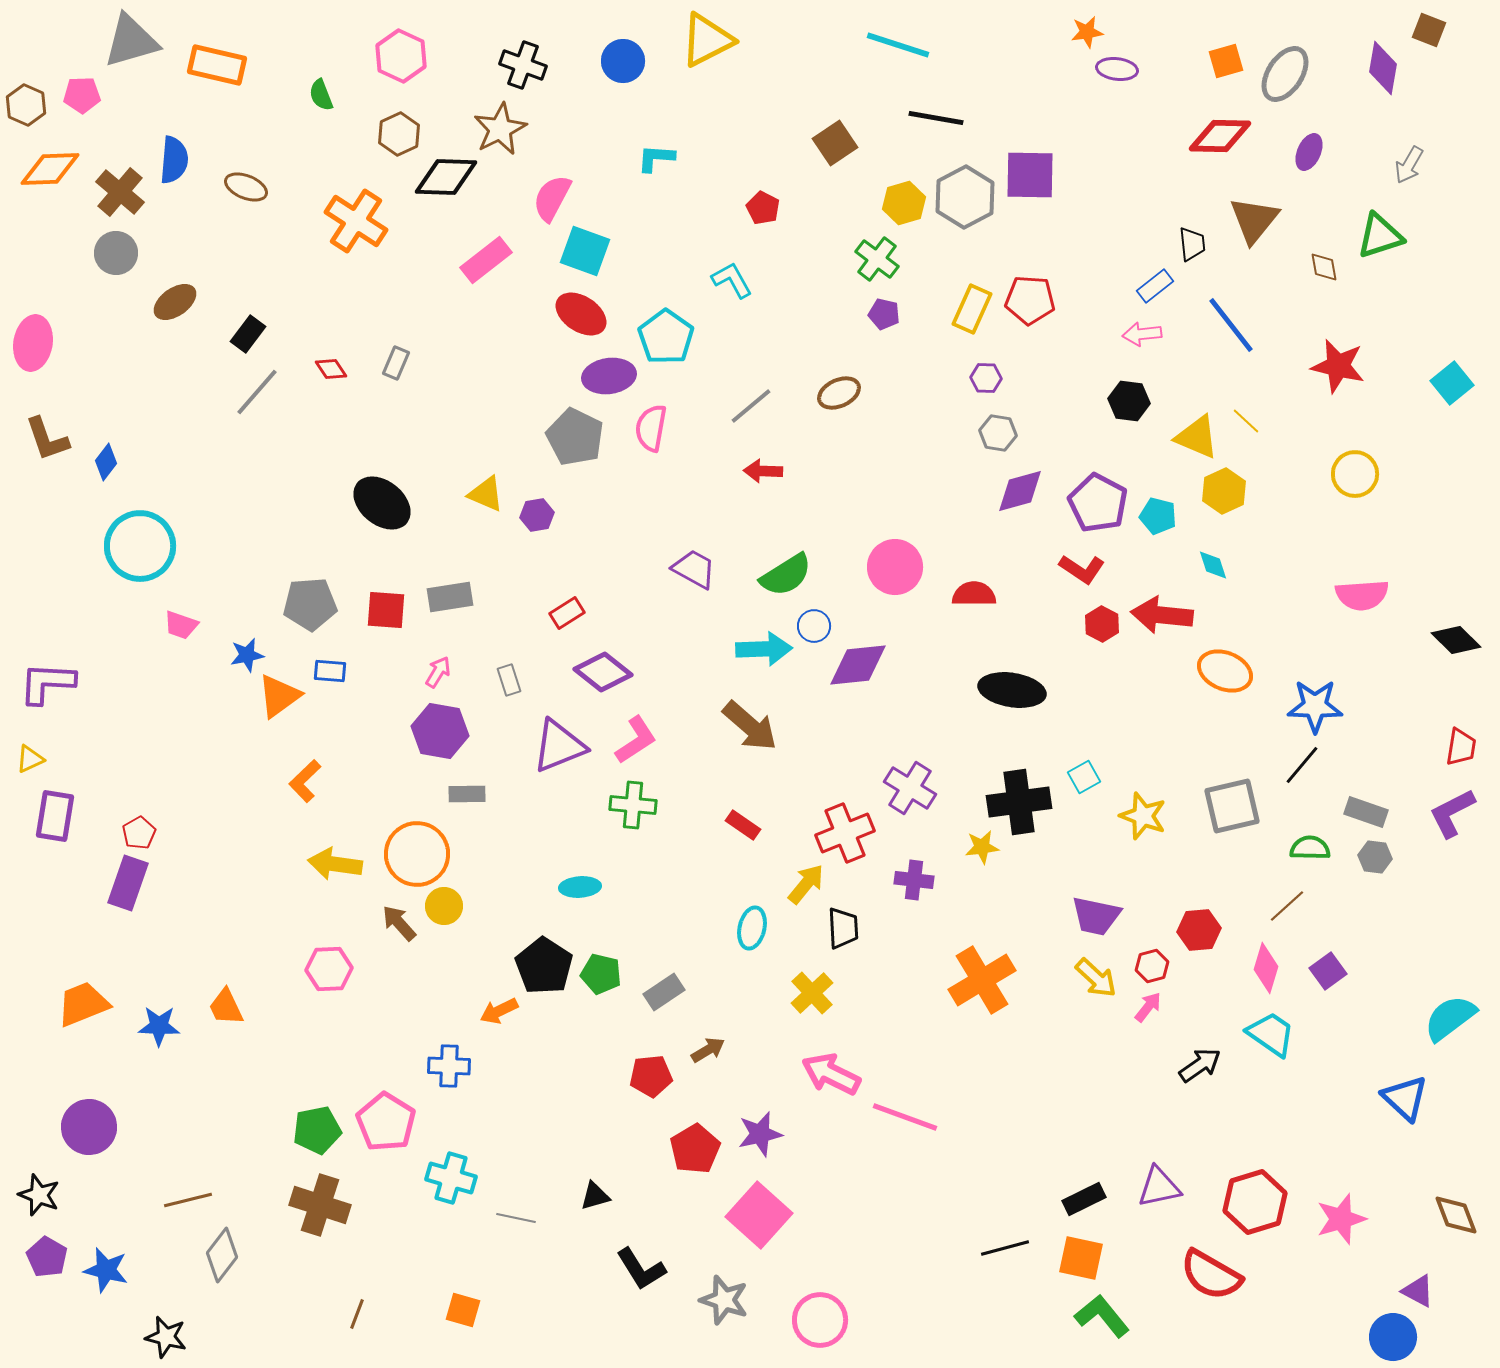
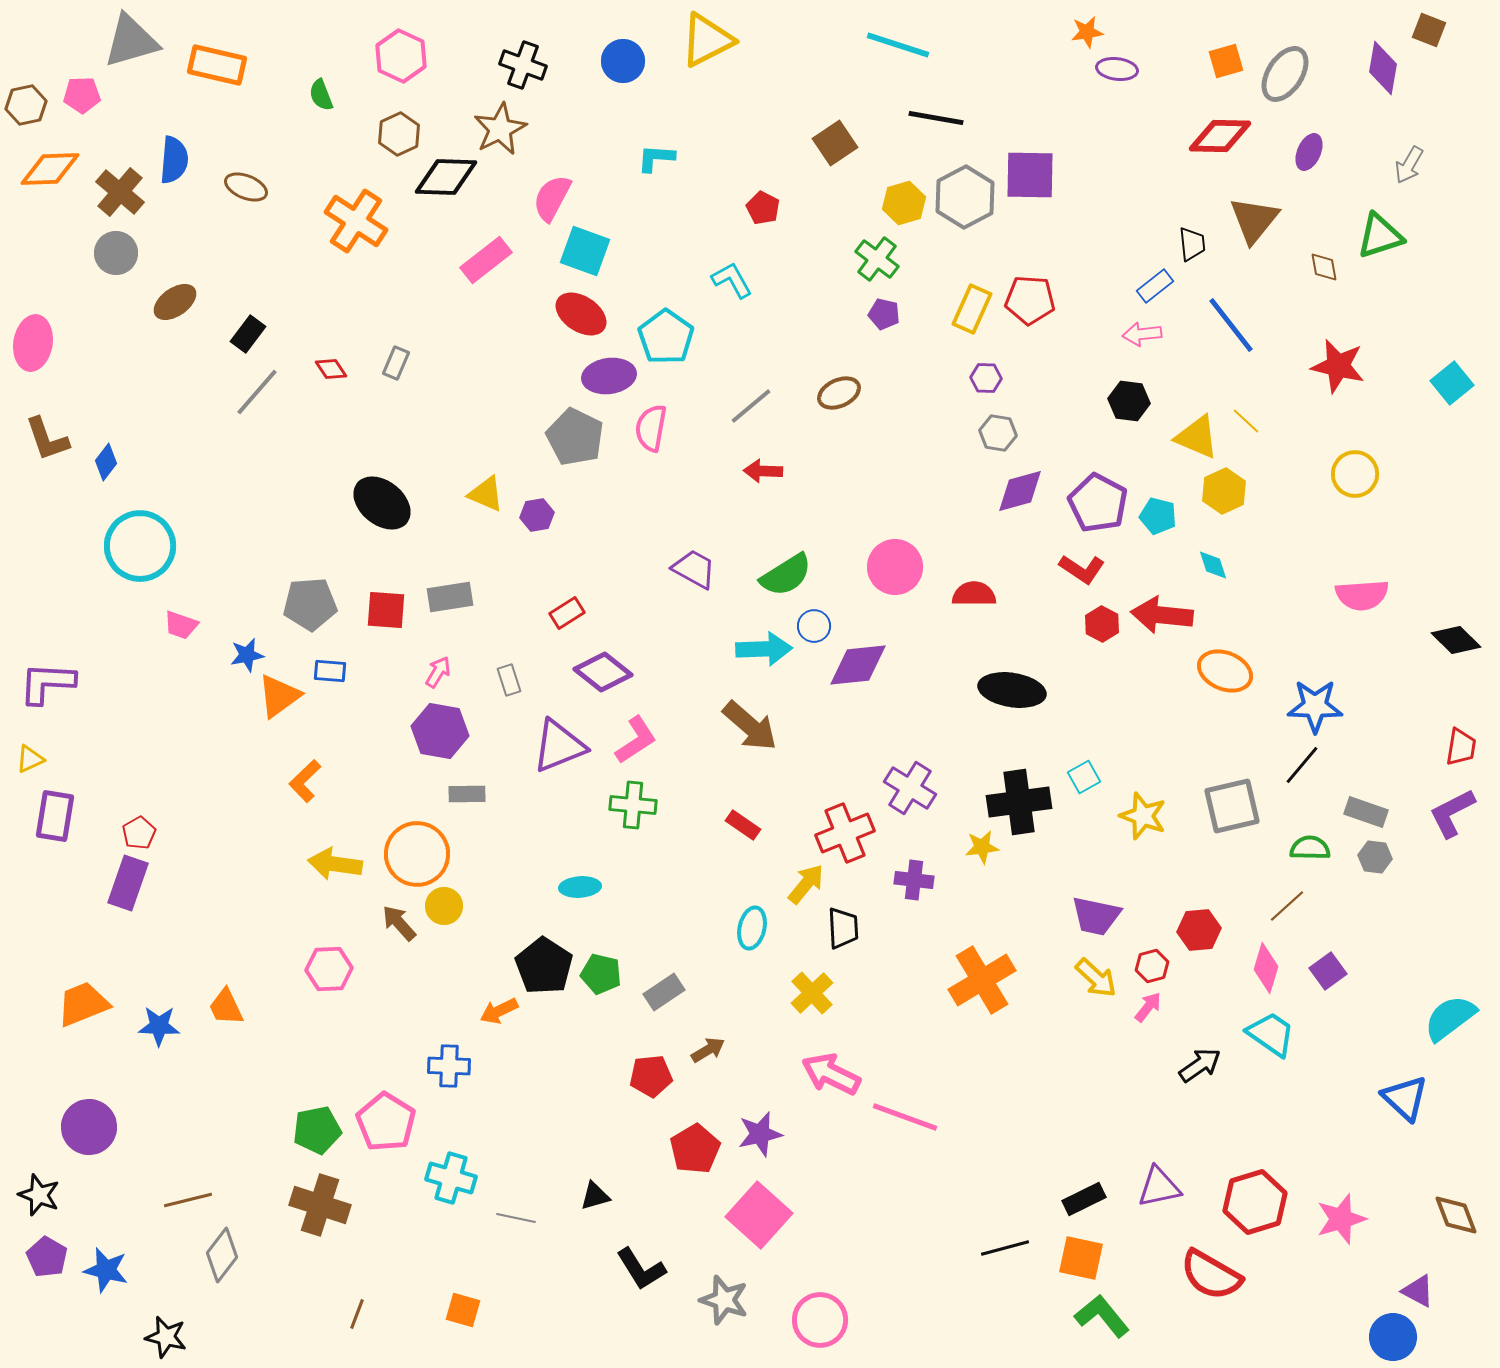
brown hexagon at (26, 105): rotated 24 degrees clockwise
